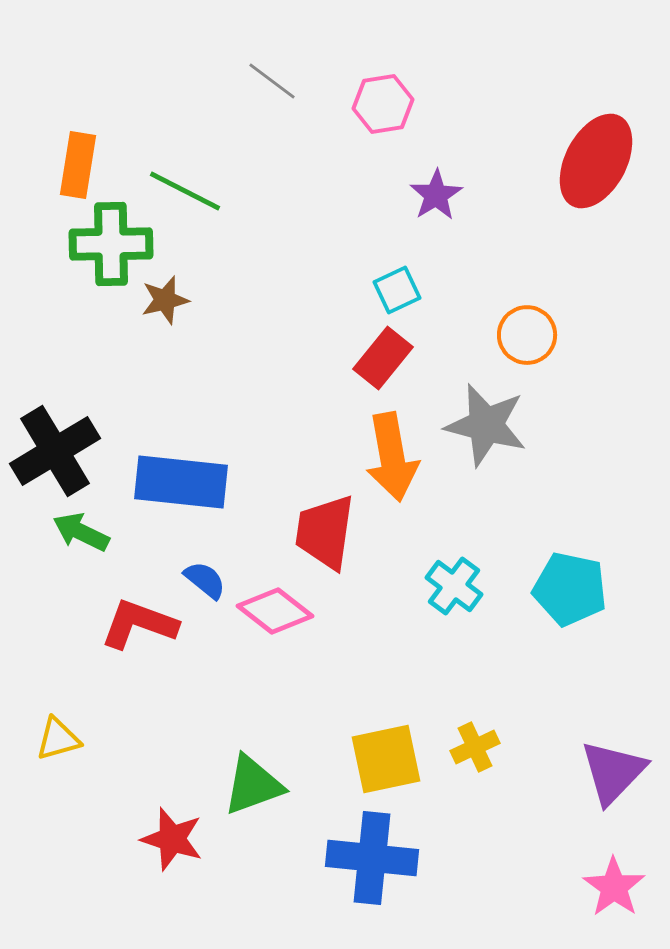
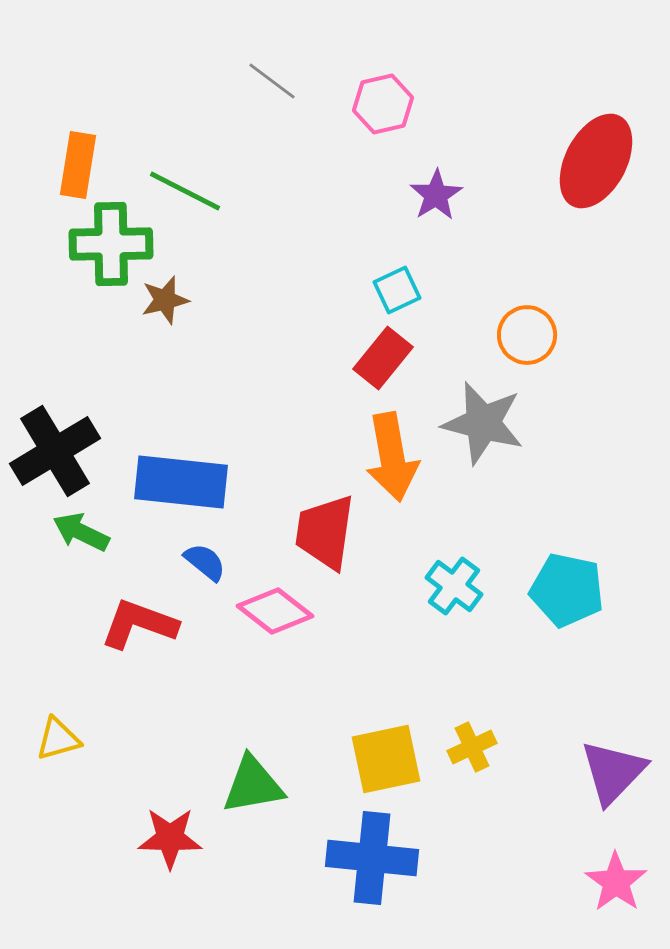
pink hexagon: rotated 4 degrees counterclockwise
gray star: moved 3 px left, 2 px up
blue semicircle: moved 18 px up
cyan pentagon: moved 3 px left, 1 px down
yellow cross: moved 3 px left
green triangle: rotated 10 degrees clockwise
red star: moved 2 px left, 1 px up; rotated 16 degrees counterclockwise
pink star: moved 2 px right, 5 px up
